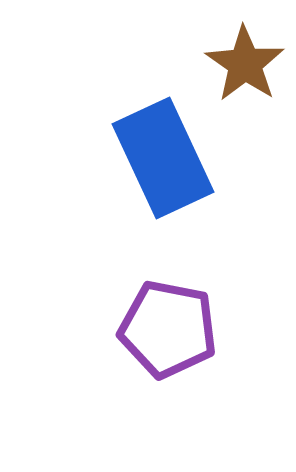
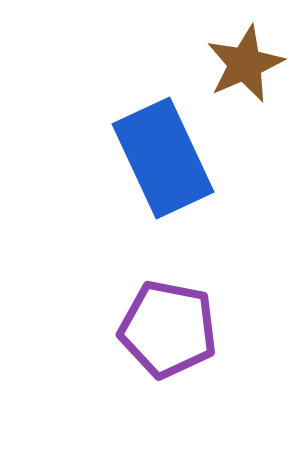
brown star: rotated 14 degrees clockwise
